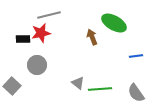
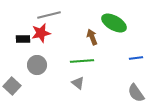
blue line: moved 2 px down
green line: moved 18 px left, 28 px up
